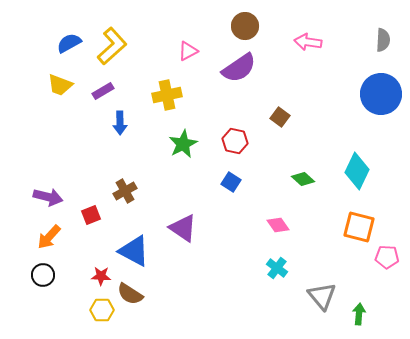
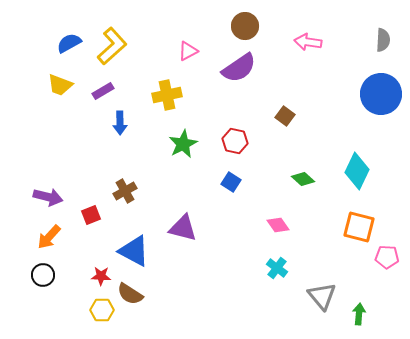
brown square: moved 5 px right, 1 px up
purple triangle: rotated 20 degrees counterclockwise
